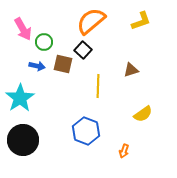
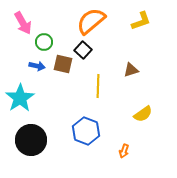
pink arrow: moved 6 px up
black circle: moved 8 px right
